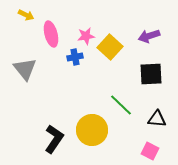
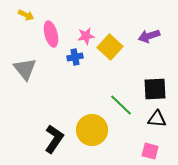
black square: moved 4 px right, 15 px down
pink square: rotated 12 degrees counterclockwise
